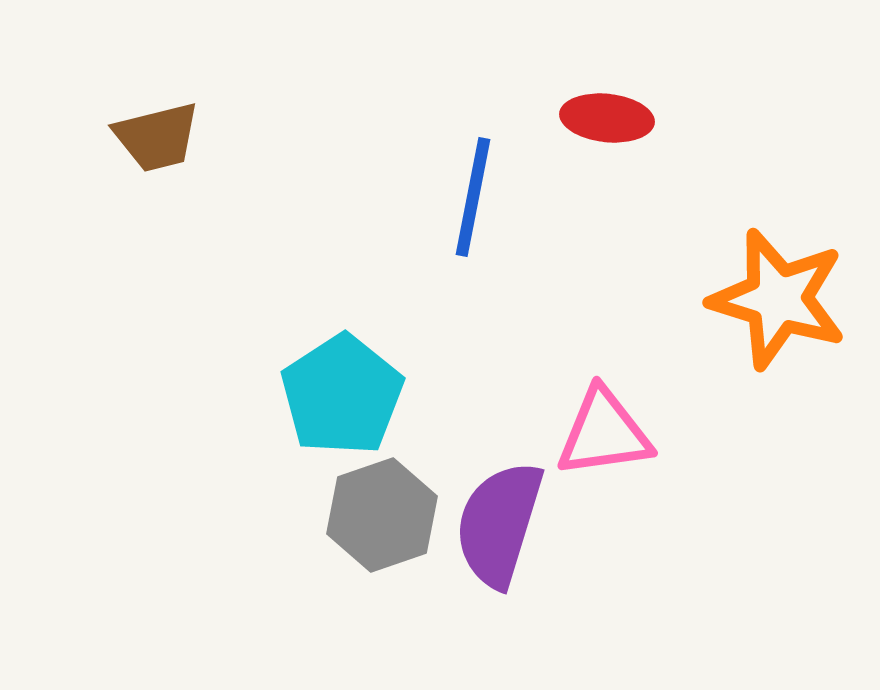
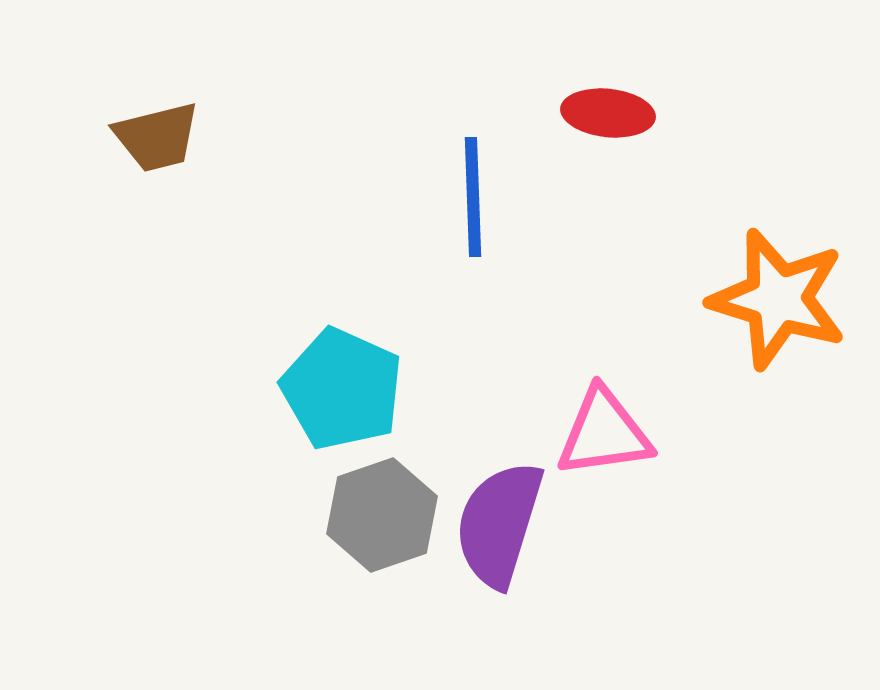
red ellipse: moved 1 px right, 5 px up
blue line: rotated 13 degrees counterclockwise
cyan pentagon: moved 6 px up; rotated 15 degrees counterclockwise
